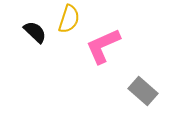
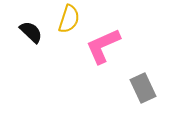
black semicircle: moved 4 px left
gray rectangle: moved 3 px up; rotated 24 degrees clockwise
